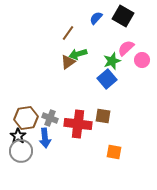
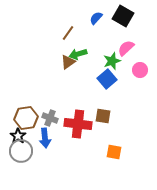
pink circle: moved 2 px left, 10 px down
